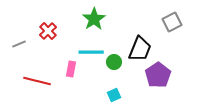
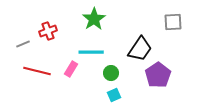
gray square: moved 1 px right; rotated 24 degrees clockwise
red cross: rotated 24 degrees clockwise
gray line: moved 4 px right
black trapezoid: rotated 12 degrees clockwise
green circle: moved 3 px left, 11 px down
pink rectangle: rotated 21 degrees clockwise
red line: moved 10 px up
